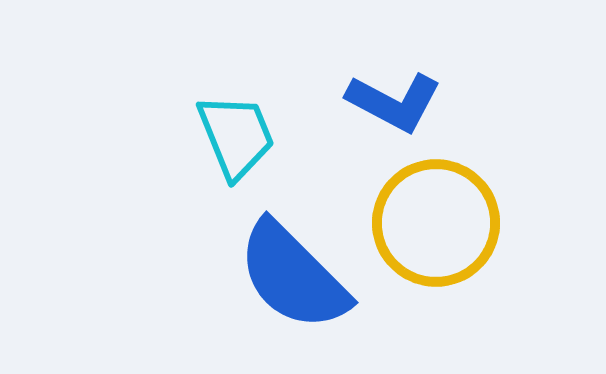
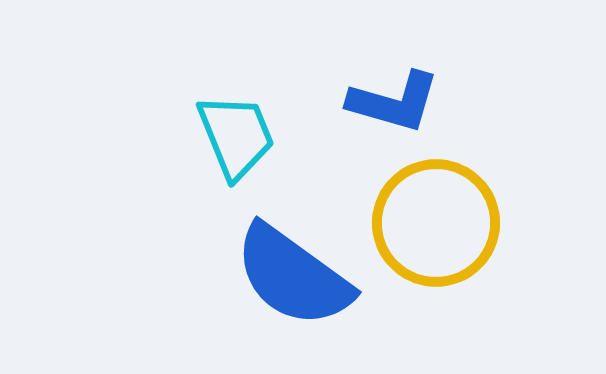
blue L-shape: rotated 12 degrees counterclockwise
blue semicircle: rotated 9 degrees counterclockwise
